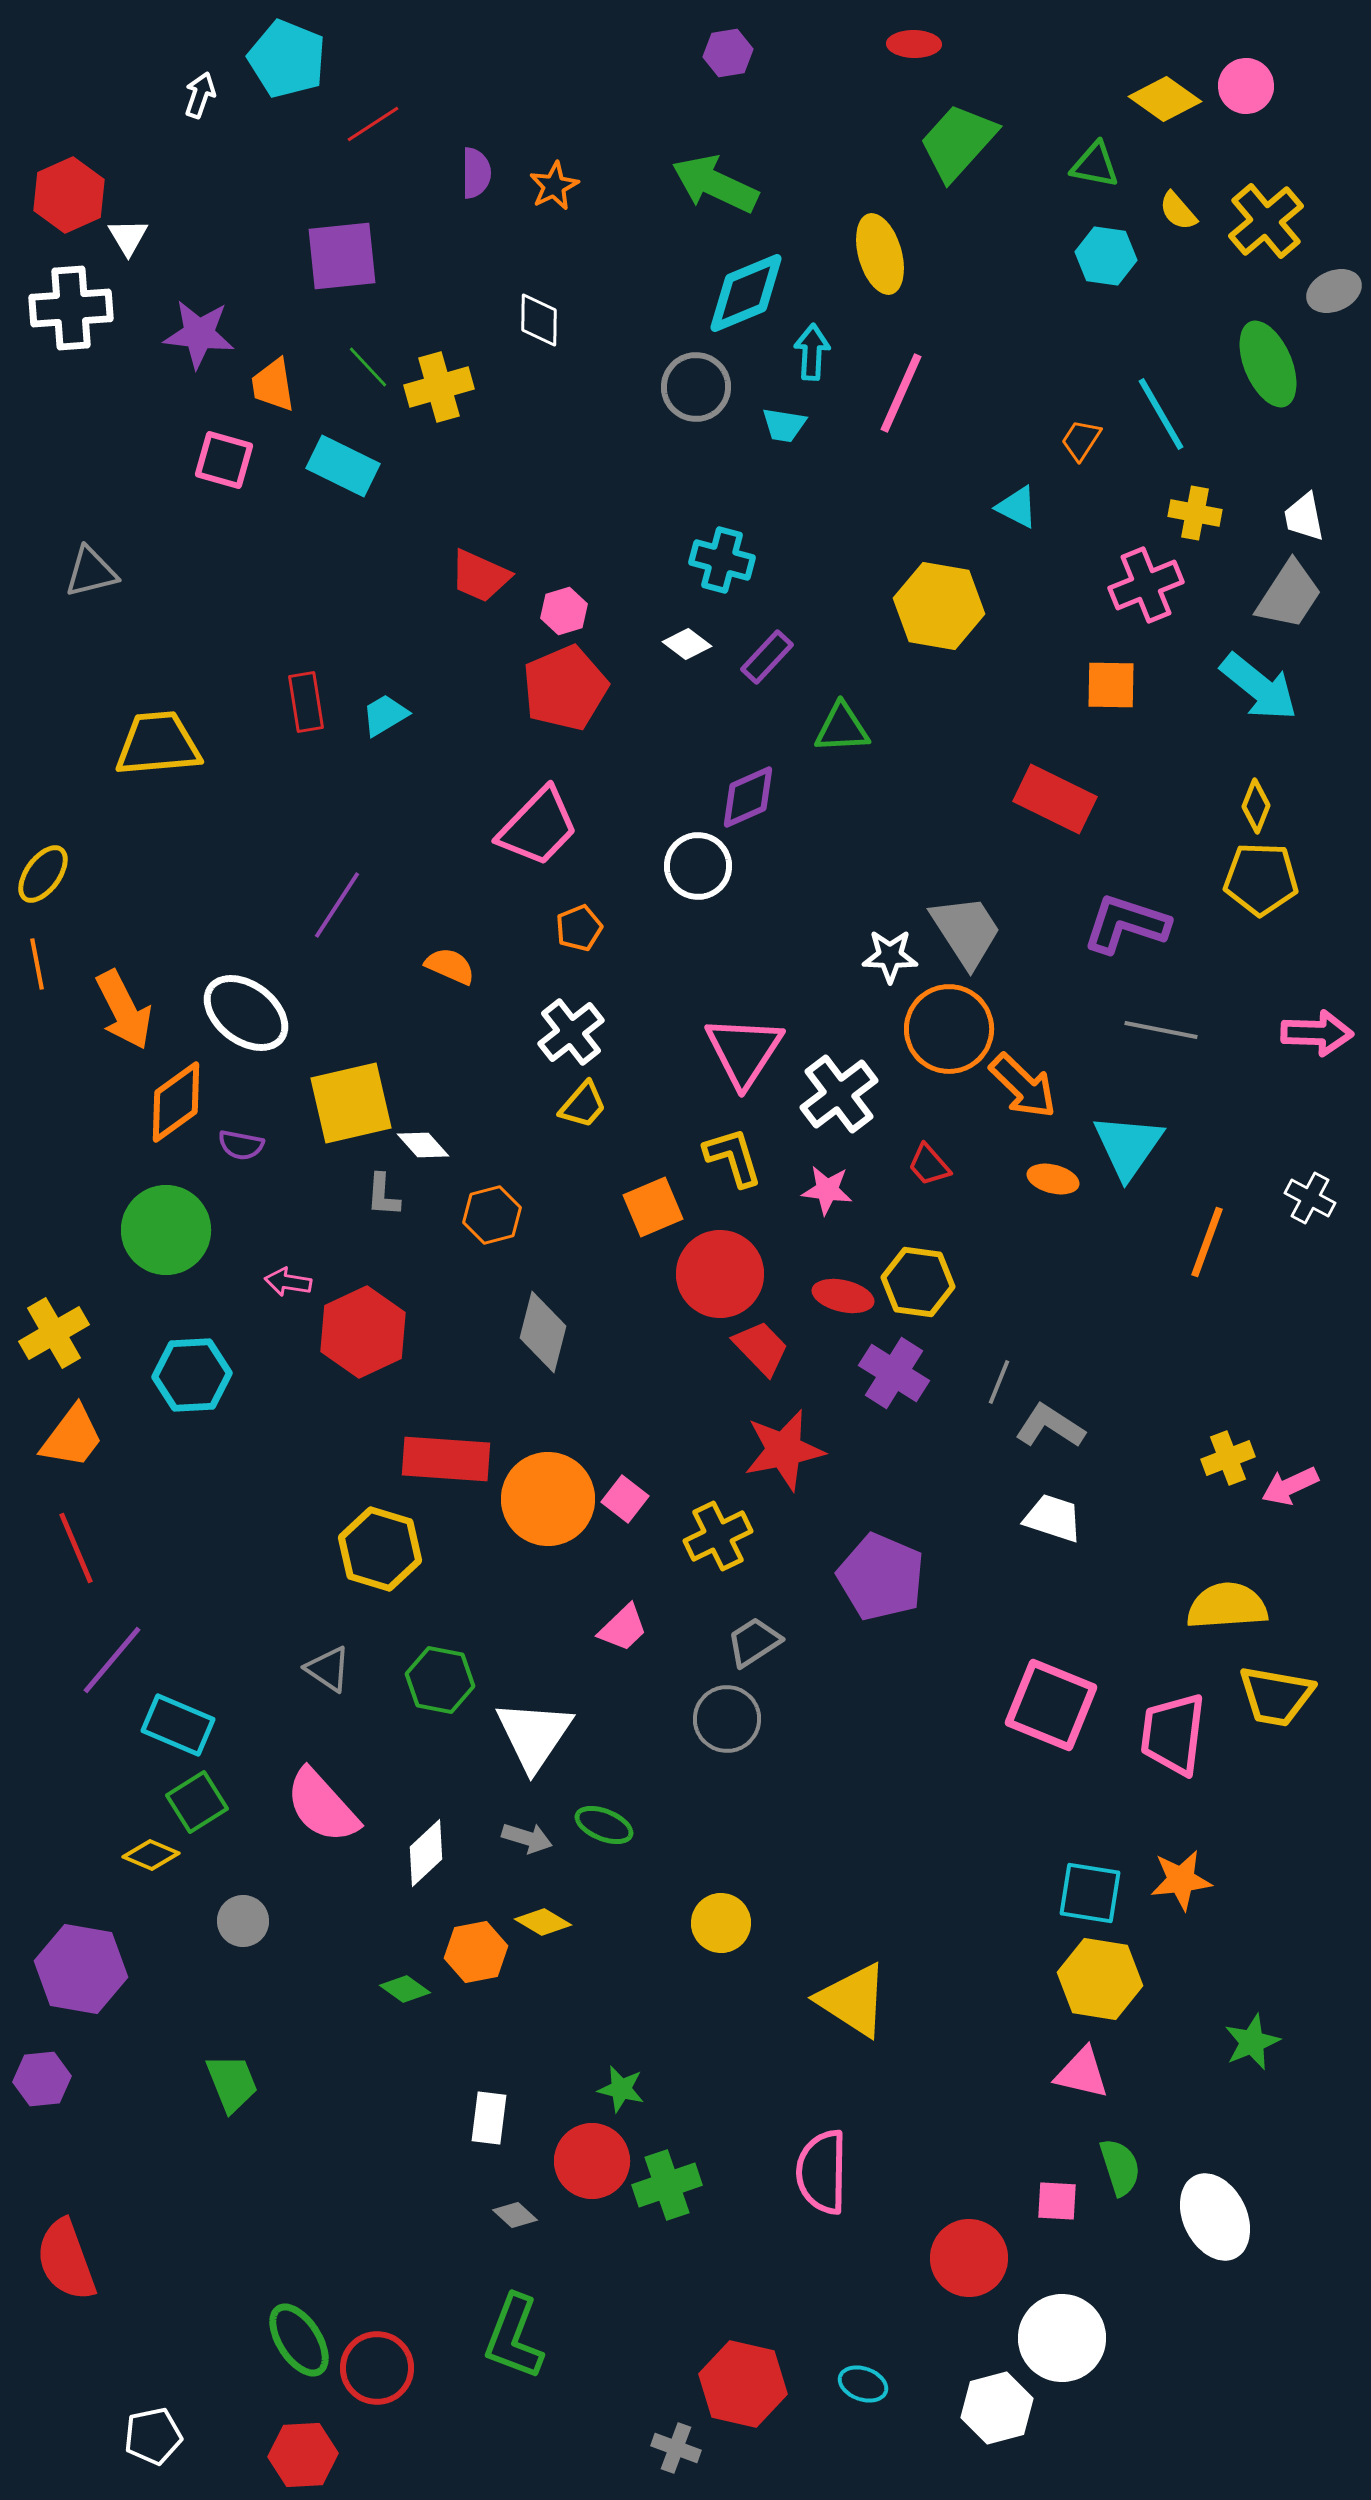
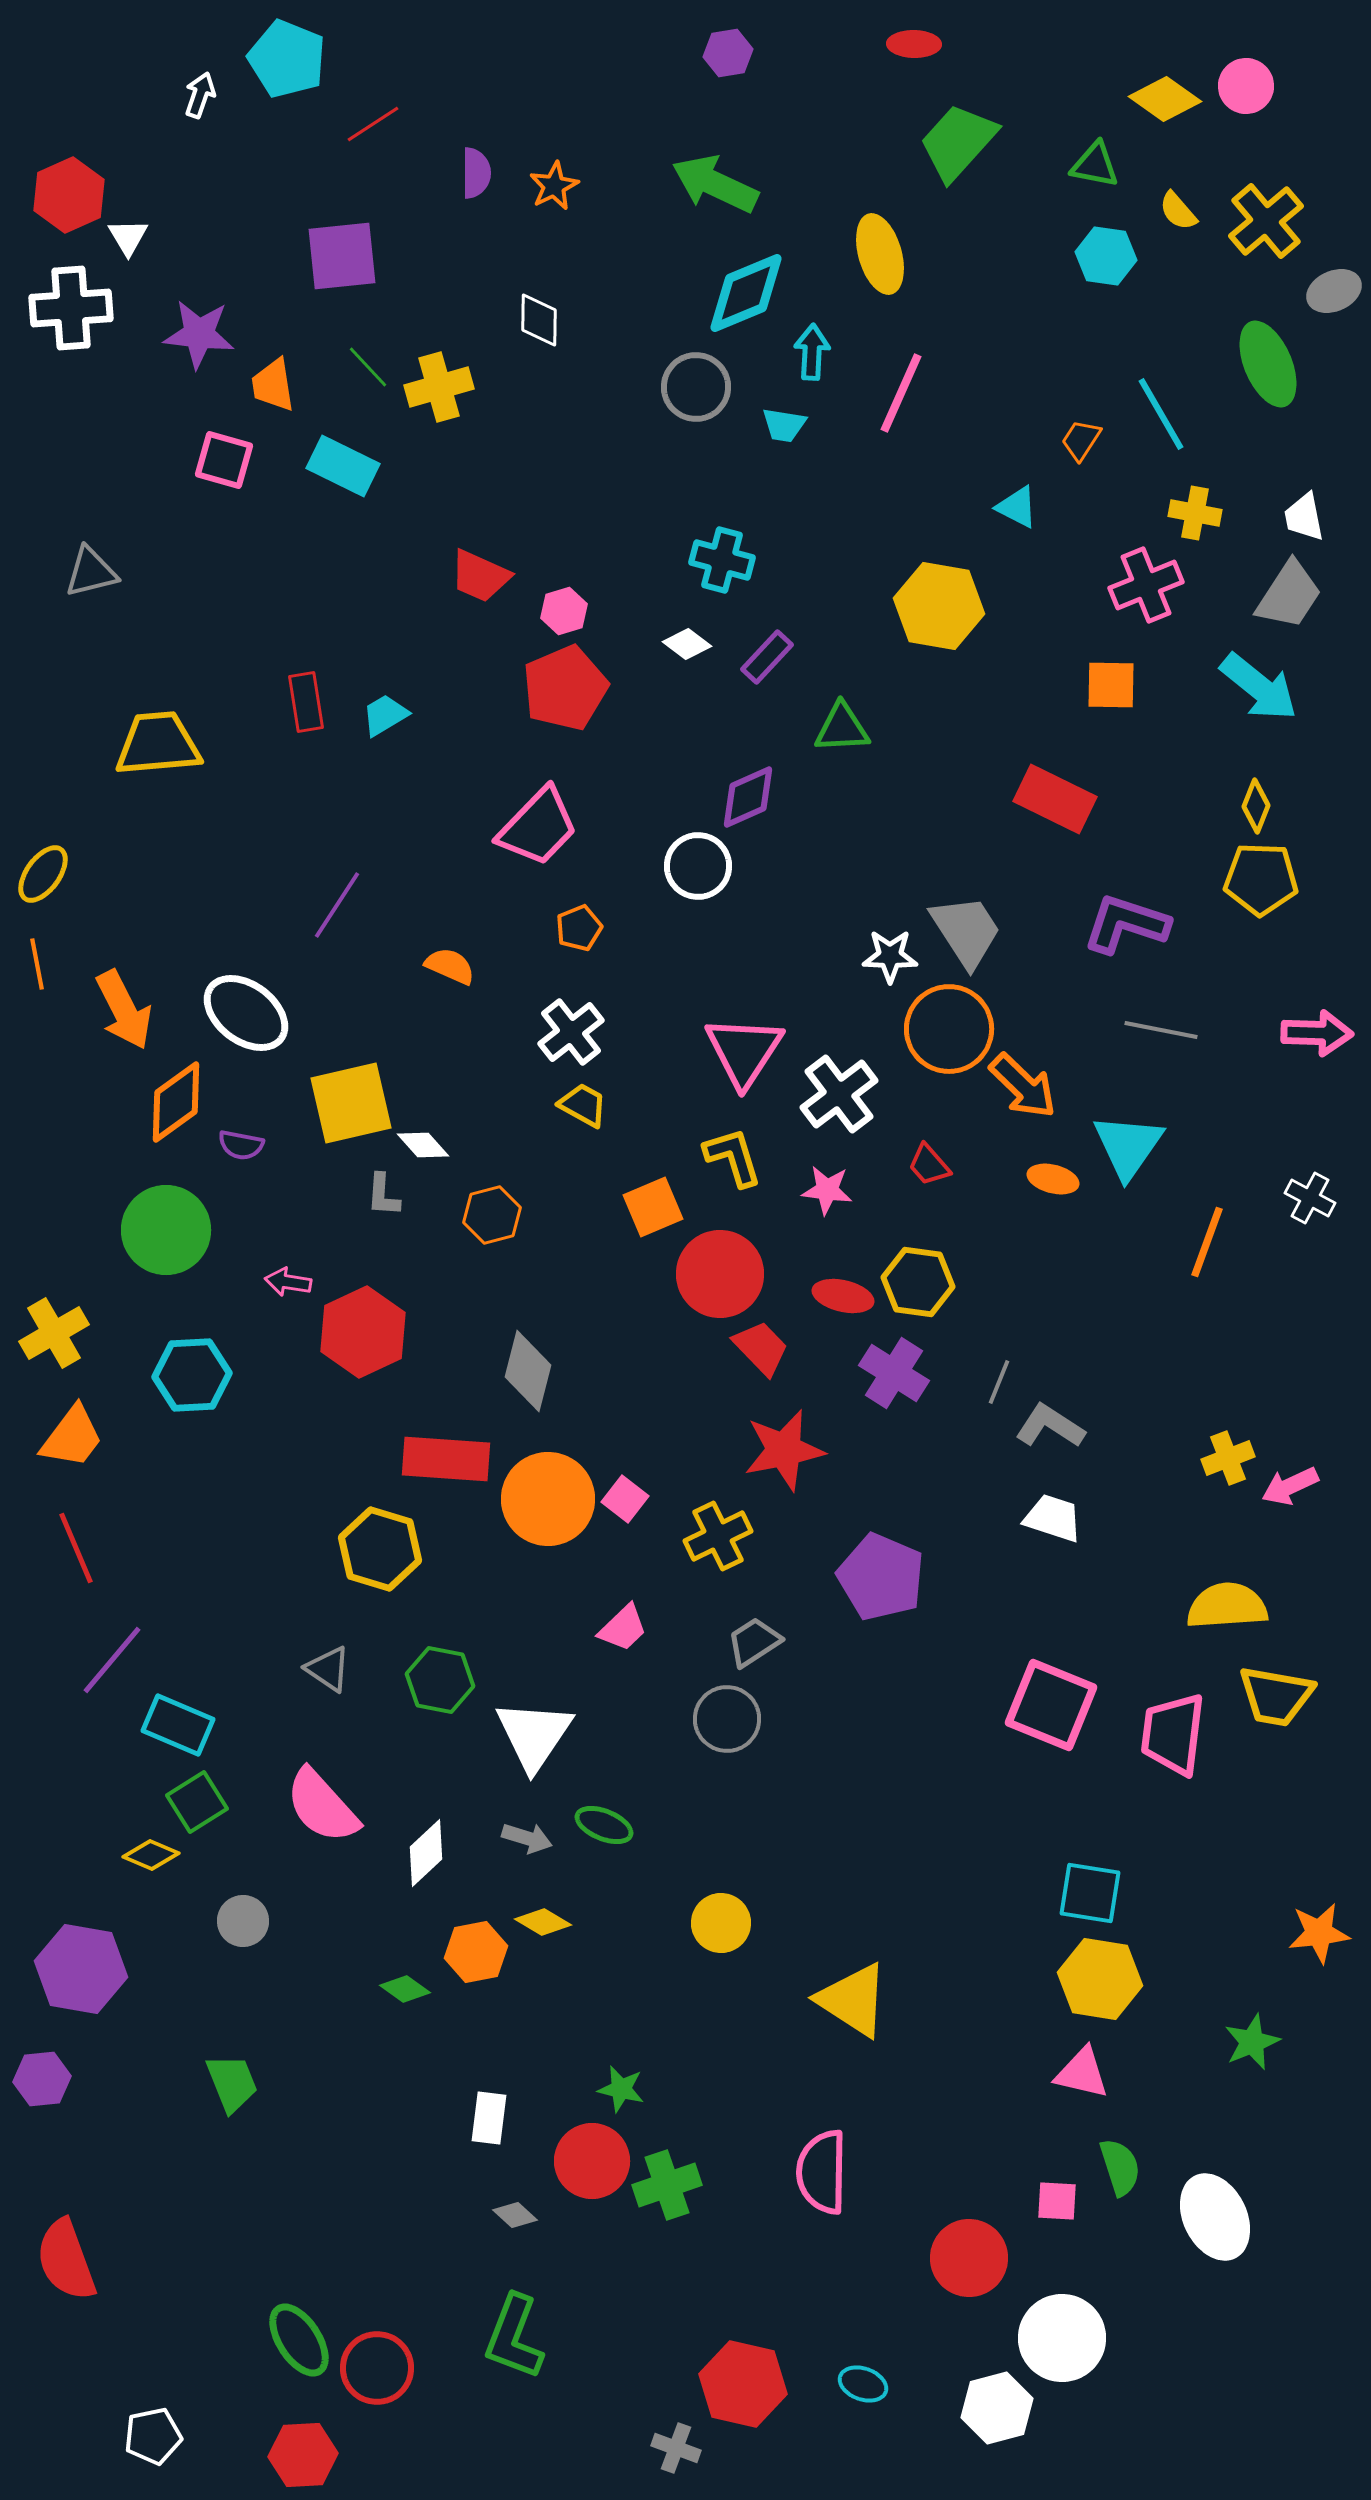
yellow trapezoid at (583, 1105): rotated 102 degrees counterclockwise
gray diamond at (543, 1332): moved 15 px left, 39 px down
orange star at (1181, 1880): moved 138 px right, 53 px down
